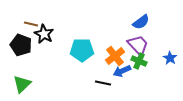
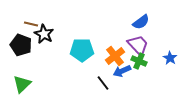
black line: rotated 42 degrees clockwise
